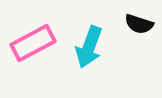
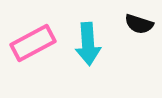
cyan arrow: moved 1 px left, 3 px up; rotated 24 degrees counterclockwise
